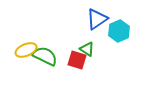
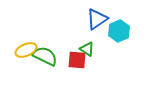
red square: rotated 12 degrees counterclockwise
